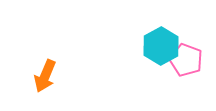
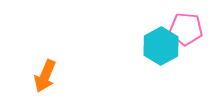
pink pentagon: moved 31 px up; rotated 16 degrees counterclockwise
